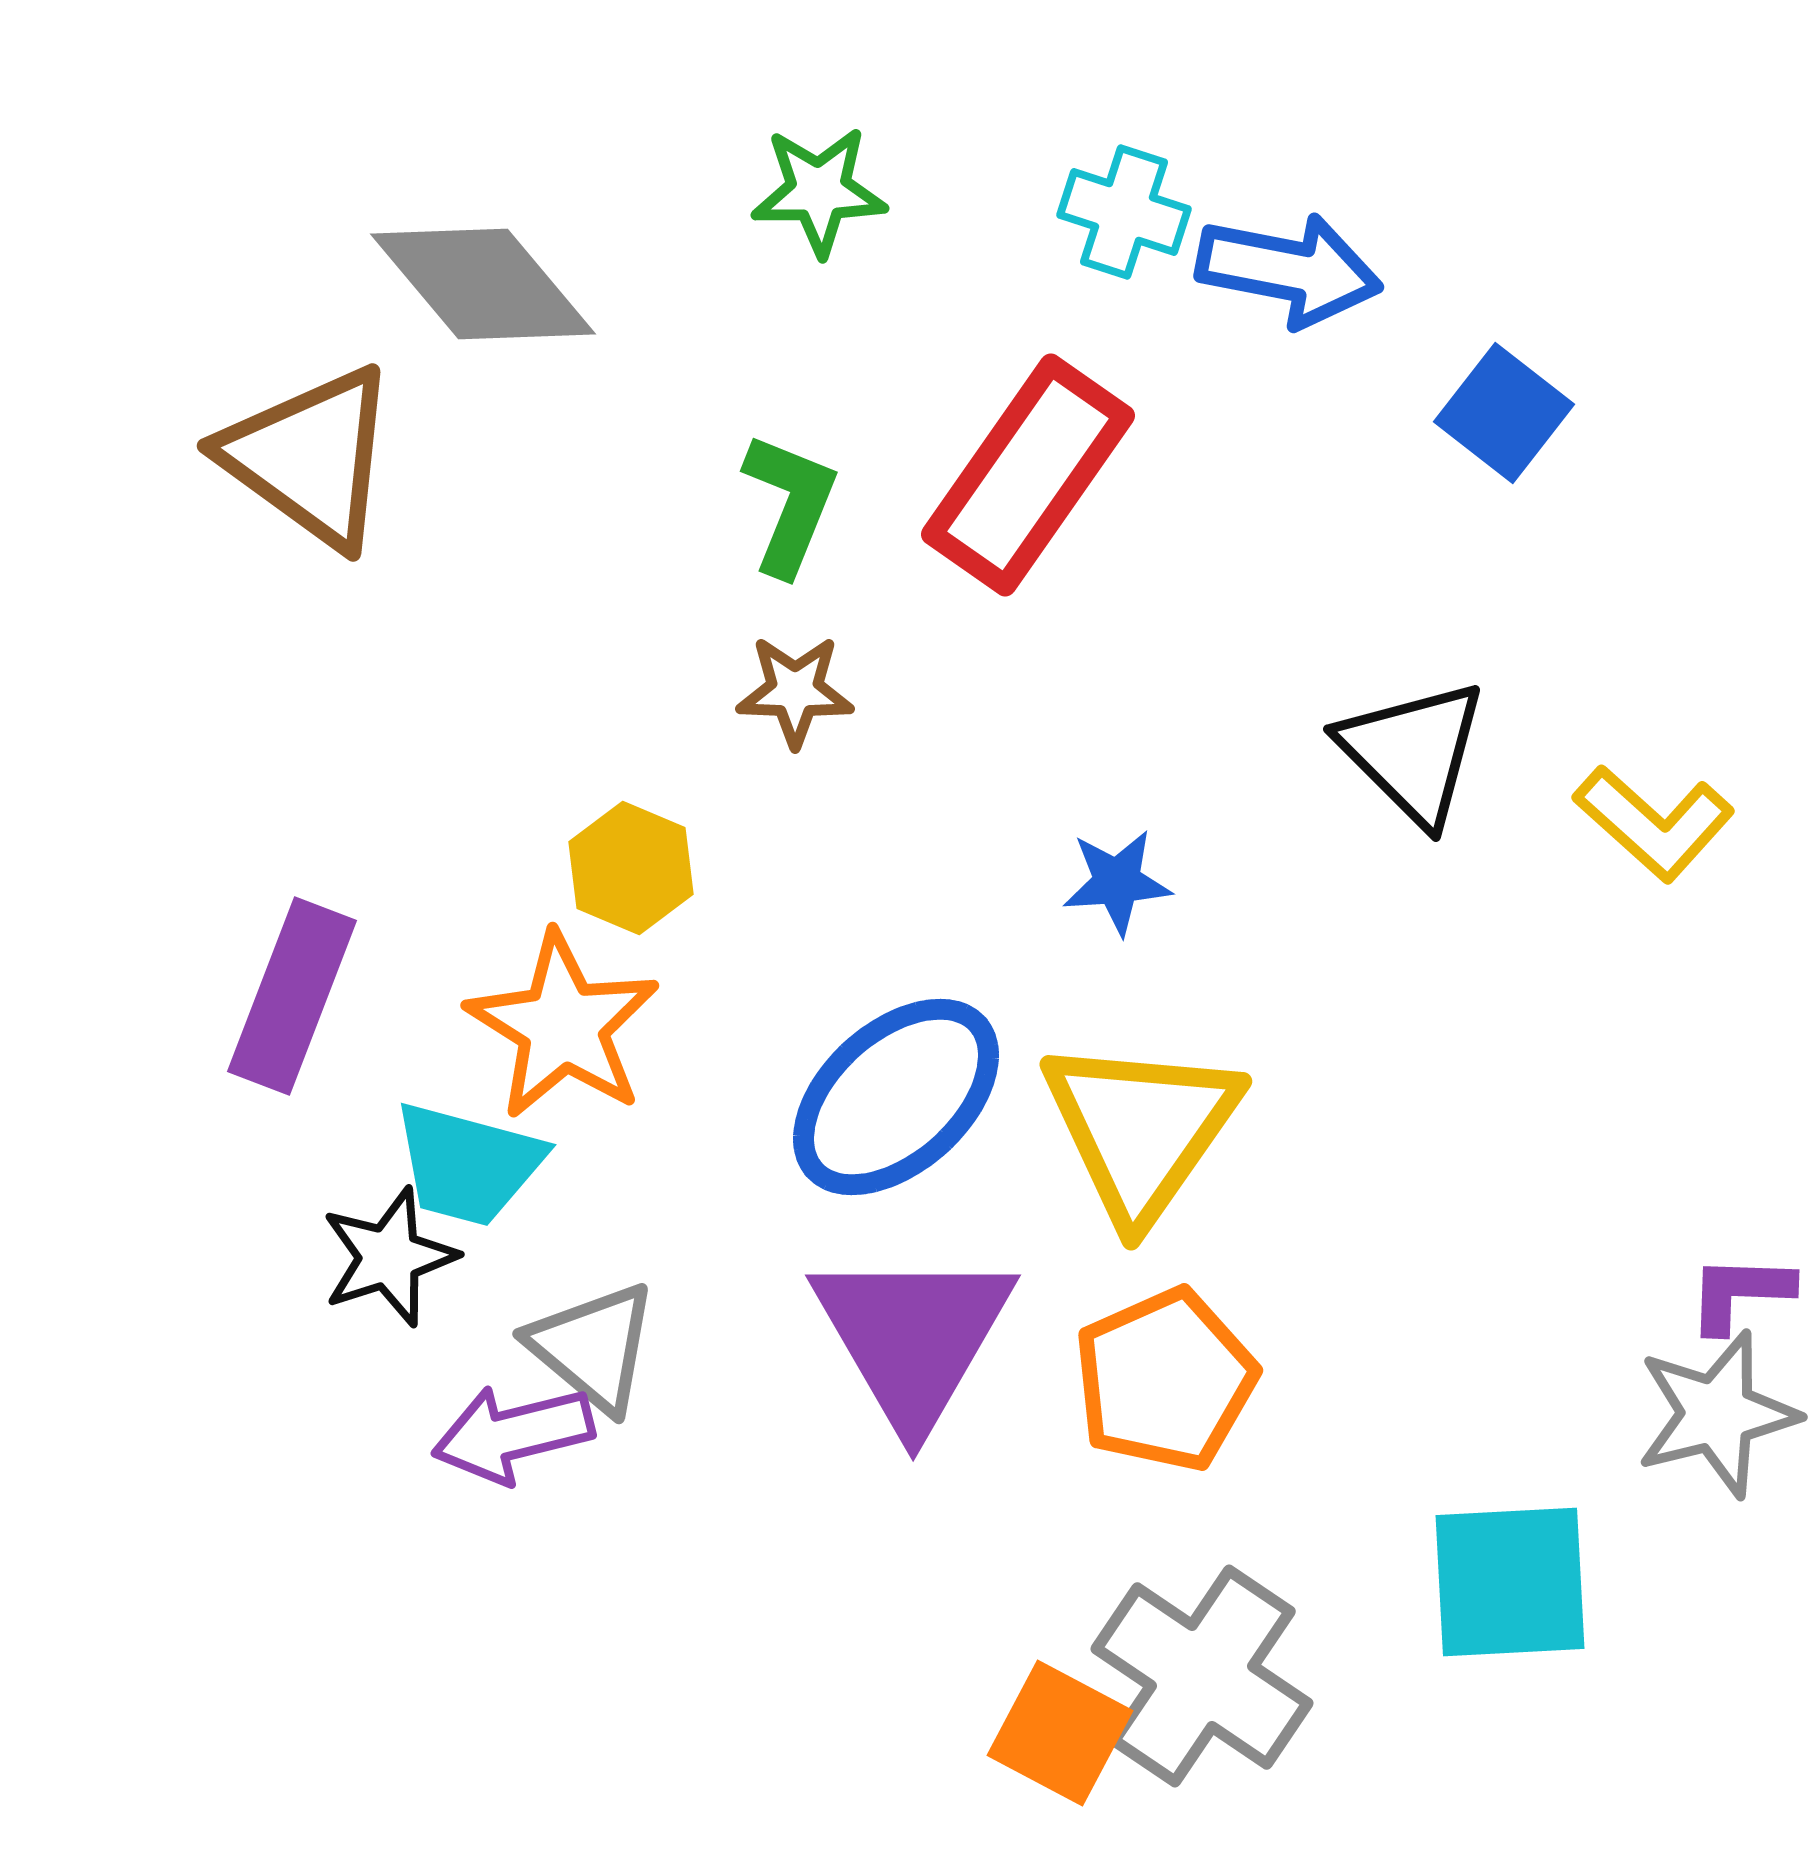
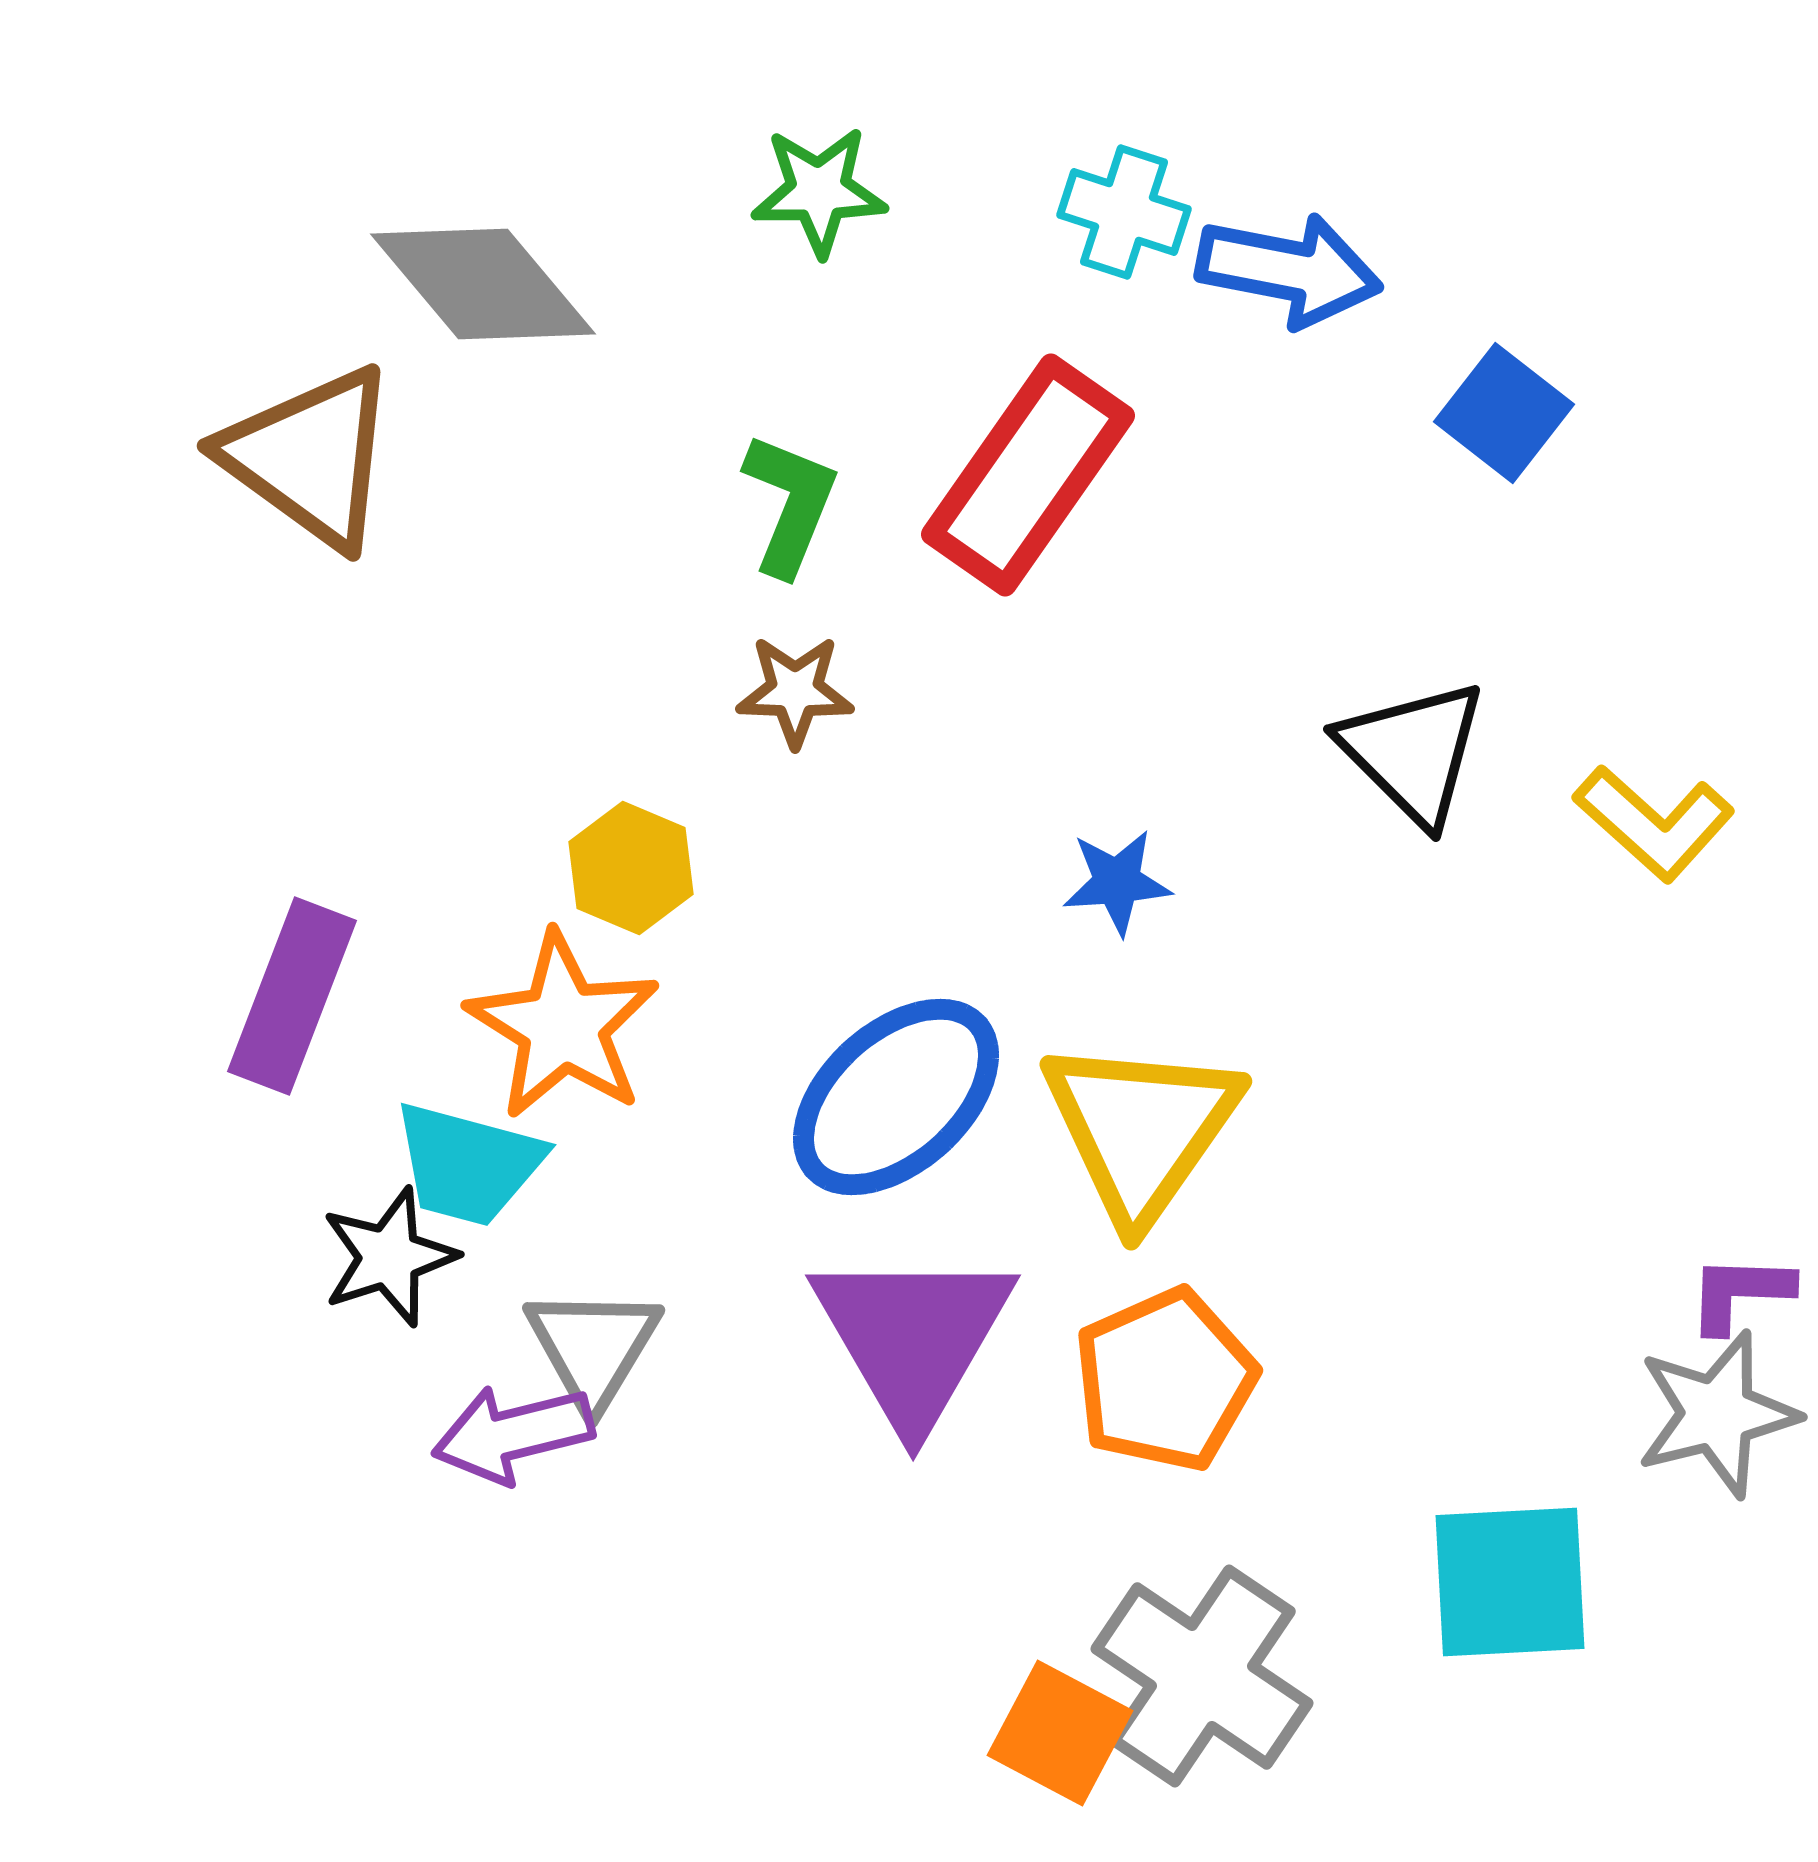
gray triangle: rotated 21 degrees clockwise
